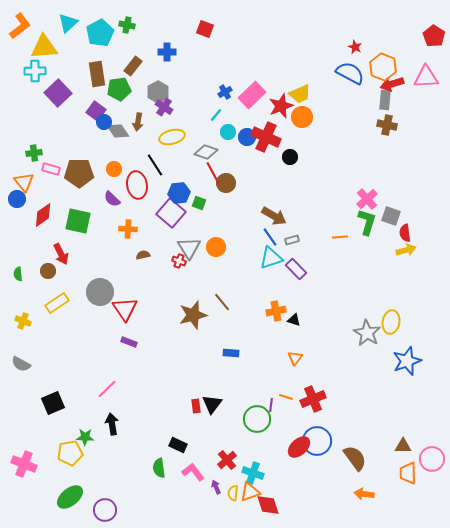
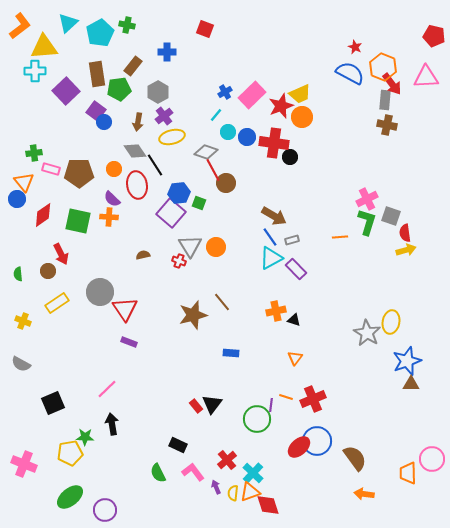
red pentagon at (434, 36): rotated 20 degrees counterclockwise
red arrow at (392, 84): rotated 110 degrees counterclockwise
purple square at (58, 93): moved 8 px right, 2 px up
purple cross at (164, 107): moved 9 px down; rotated 18 degrees clockwise
gray diamond at (118, 131): moved 17 px right, 20 px down
red cross at (266, 137): moved 8 px right, 6 px down; rotated 16 degrees counterclockwise
red line at (213, 173): moved 3 px up
pink cross at (367, 199): rotated 15 degrees clockwise
orange cross at (128, 229): moved 19 px left, 12 px up
gray triangle at (189, 248): moved 1 px right, 2 px up
cyan triangle at (271, 258): rotated 10 degrees counterclockwise
red rectangle at (196, 406): rotated 32 degrees counterclockwise
brown triangle at (403, 446): moved 8 px right, 62 px up
green semicircle at (159, 468): moved 1 px left, 5 px down; rotated 18 degrees counterclockwise
cyan cross at (253, 473): rotated 25 degrees clockwise
